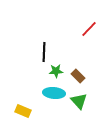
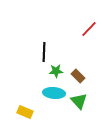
yellow rectangle: moved 2 px right, 1 px down
